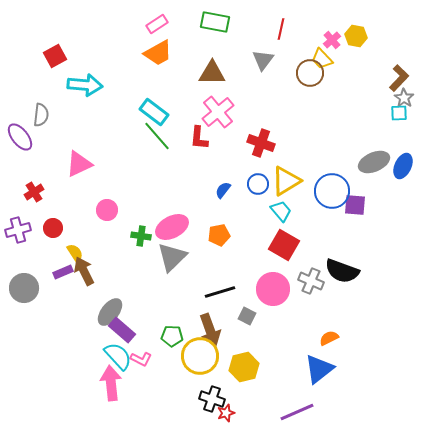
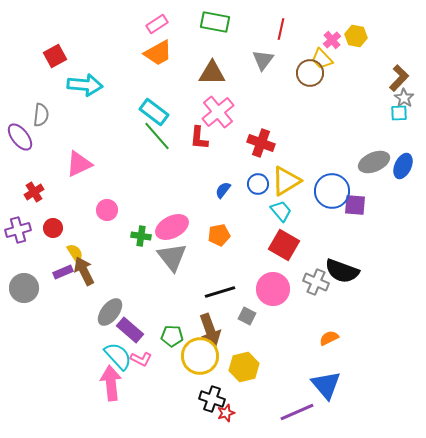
gray triangle at (172, 257): rotated 24 degrees counterclockwise
gray cross at (311, 281): moved 5 px right, 1 px down
purple rectangle at (122, 330): moved 8 px right
blue triangle at (319, 369): moved 7 px right, 16 px down; rotated 32 degrees counterclockwise
